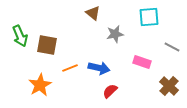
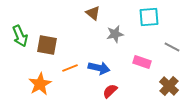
orange star: moved 1 px up
